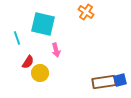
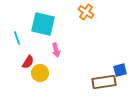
blue square: moved 10 px up
